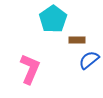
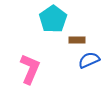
blue semicircle: rotated 15 degrees clockwise
